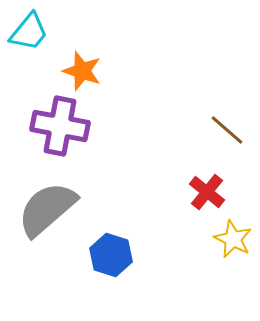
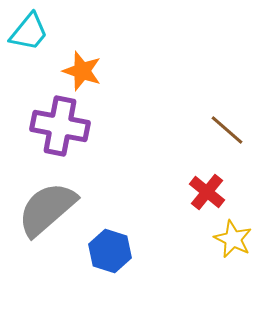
blue hexagon: moved 1 px left, 4 px up
